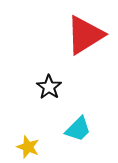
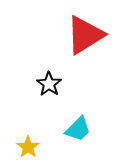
black star: moved 3 px up
yellow star: rotated 15 degrees clockwise
